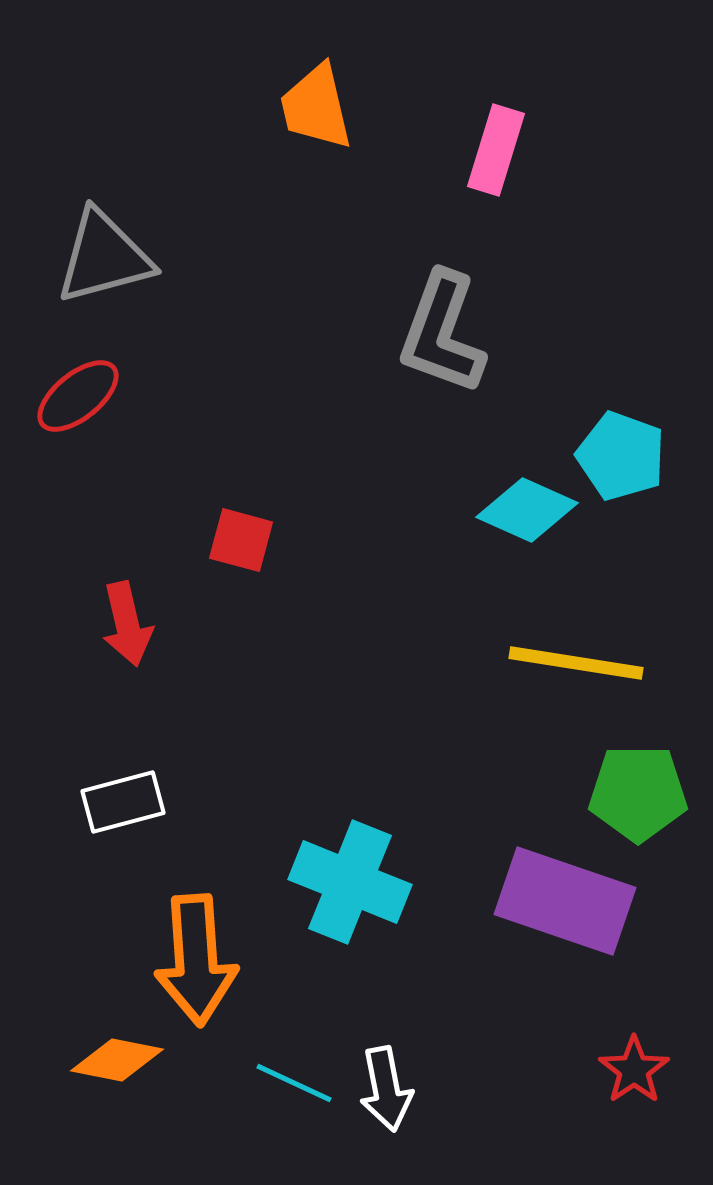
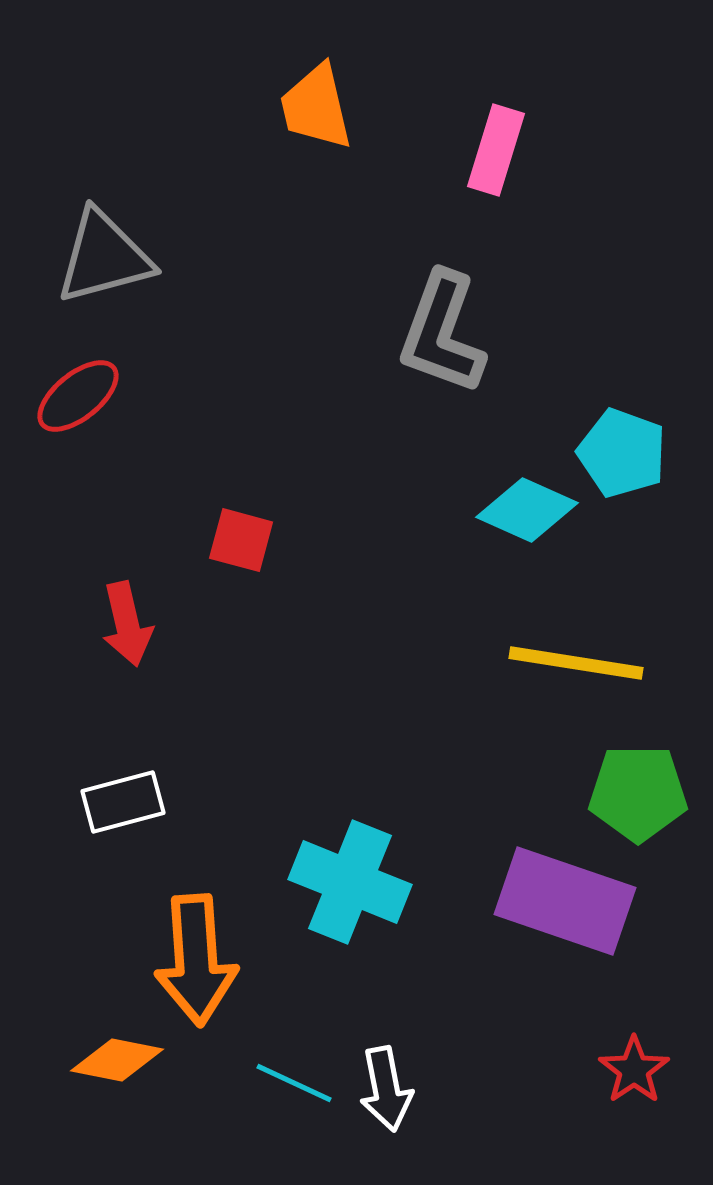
cyan pentagon: moved 1 px right, 3 px up
